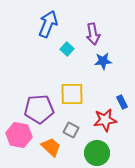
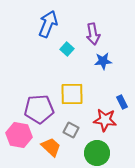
red star: rotated 15 degrees clockwise
